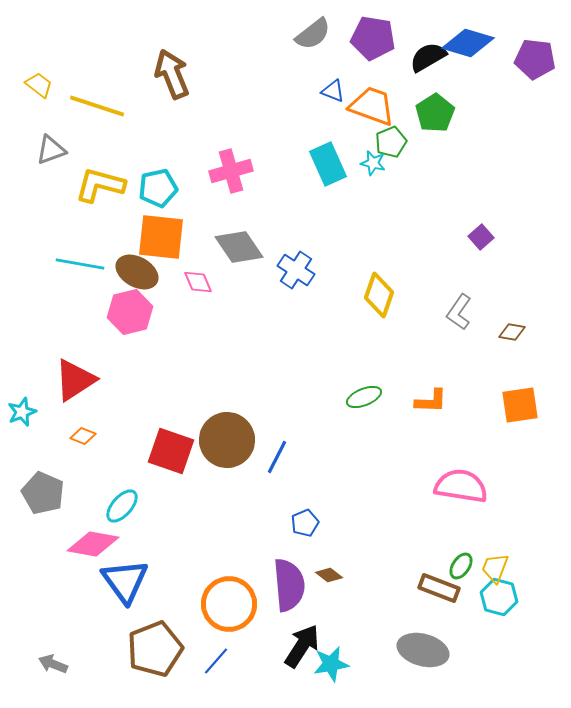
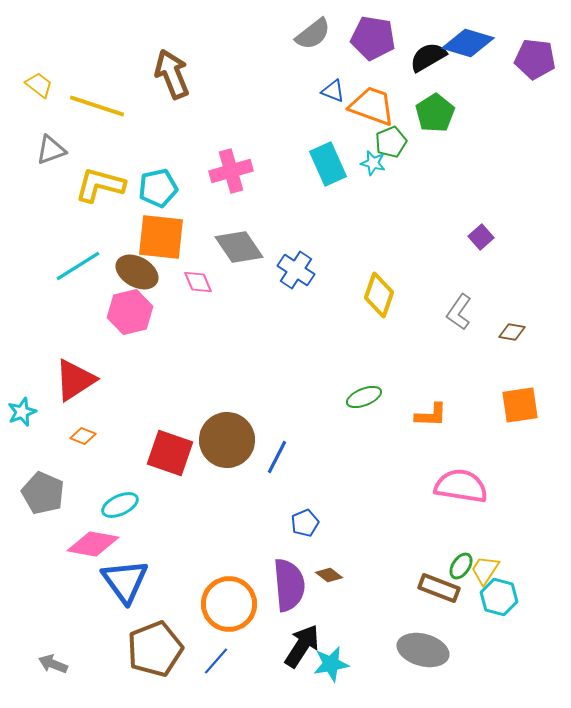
cyan line at (80, 264): moved 2 px left, 2 px down; rotated 42 degrees counterclockwise
orange L-shape at (431, 401): moved 14 px down
red square at (171, 451): moved 1 px left, 2 px down
cyan ellipse at (122, 506): moved 2 px left, 1 px up; rotated 24 degrees clockwise
yellow trapezoid at (495, 568): moved 10 px left, 2 px down; rotated 12 degrees clockwise
